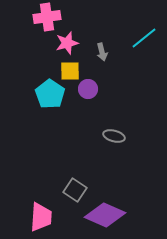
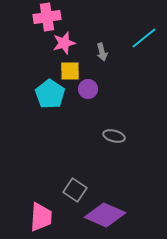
pink star: moved 3 px left
